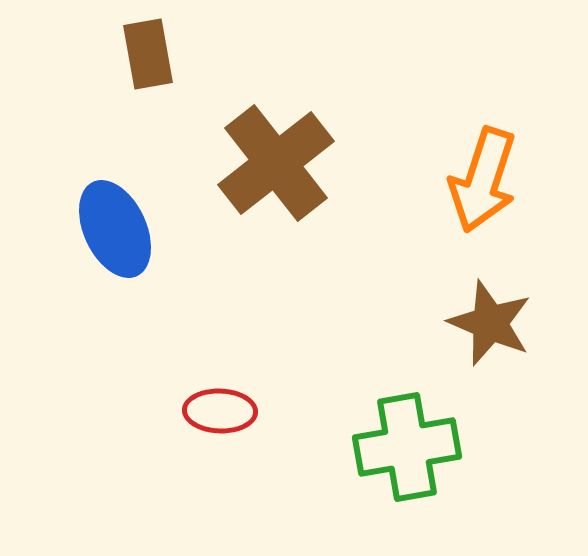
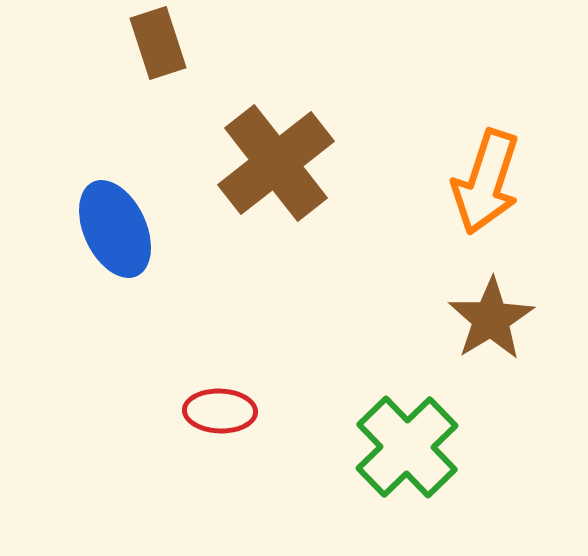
brown rectangle: moved 10 px right, 11 px up; rotated 8 degrees counterclockwise
orange arrow: moved 3 px right, 2 px down
brown star: moved 1 px right, 4 px up; rotated 18 degrees clockwise
green cross: rotated 34 degrees counterclockwise
